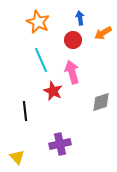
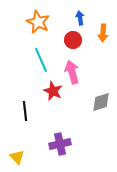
orange arrow: rotated 54 degrees counterclockwise
